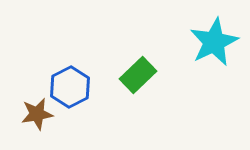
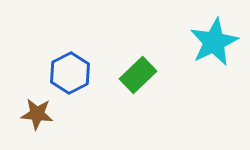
blue hexagon: moved 14 px up
brown star: rotated 16 degrees clockwise
